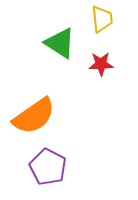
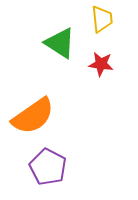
red star: rotated 10 degrees clockwise
orange semicircle: moved 1 px left
